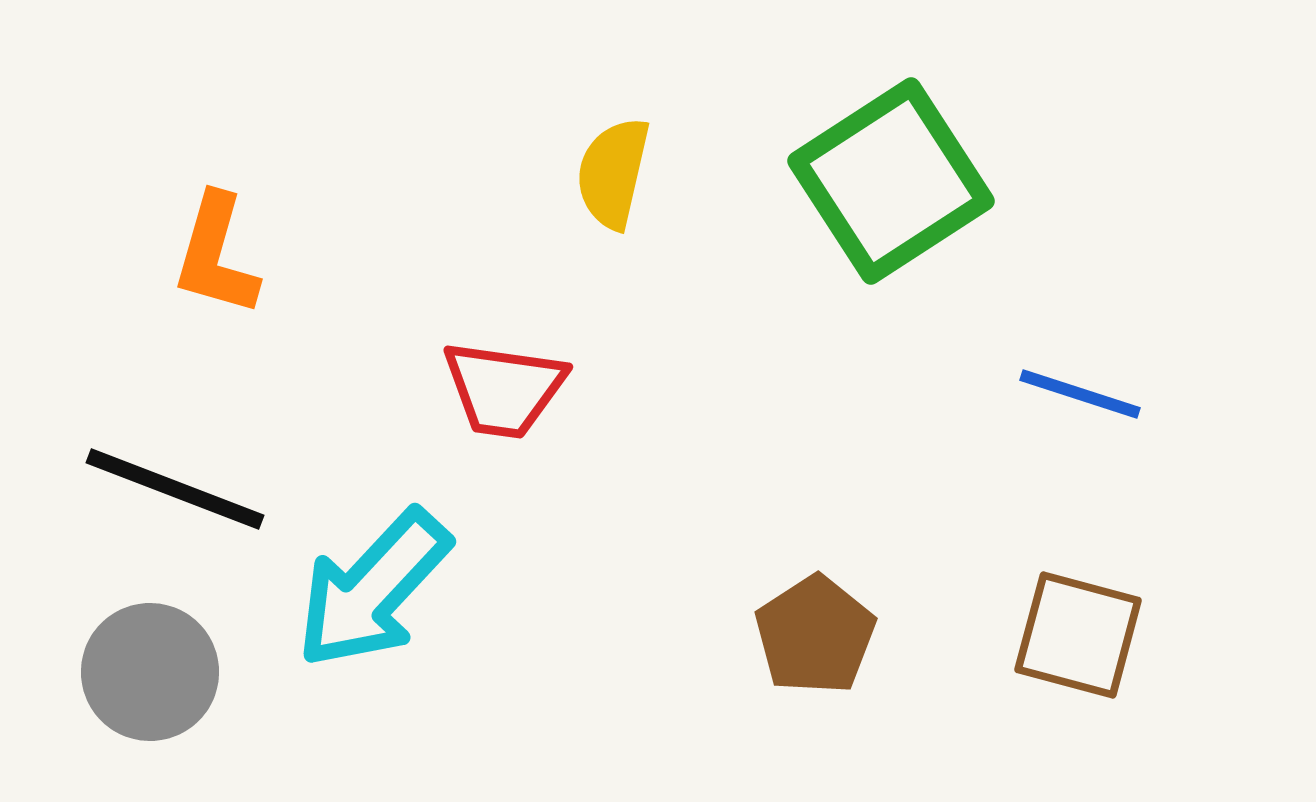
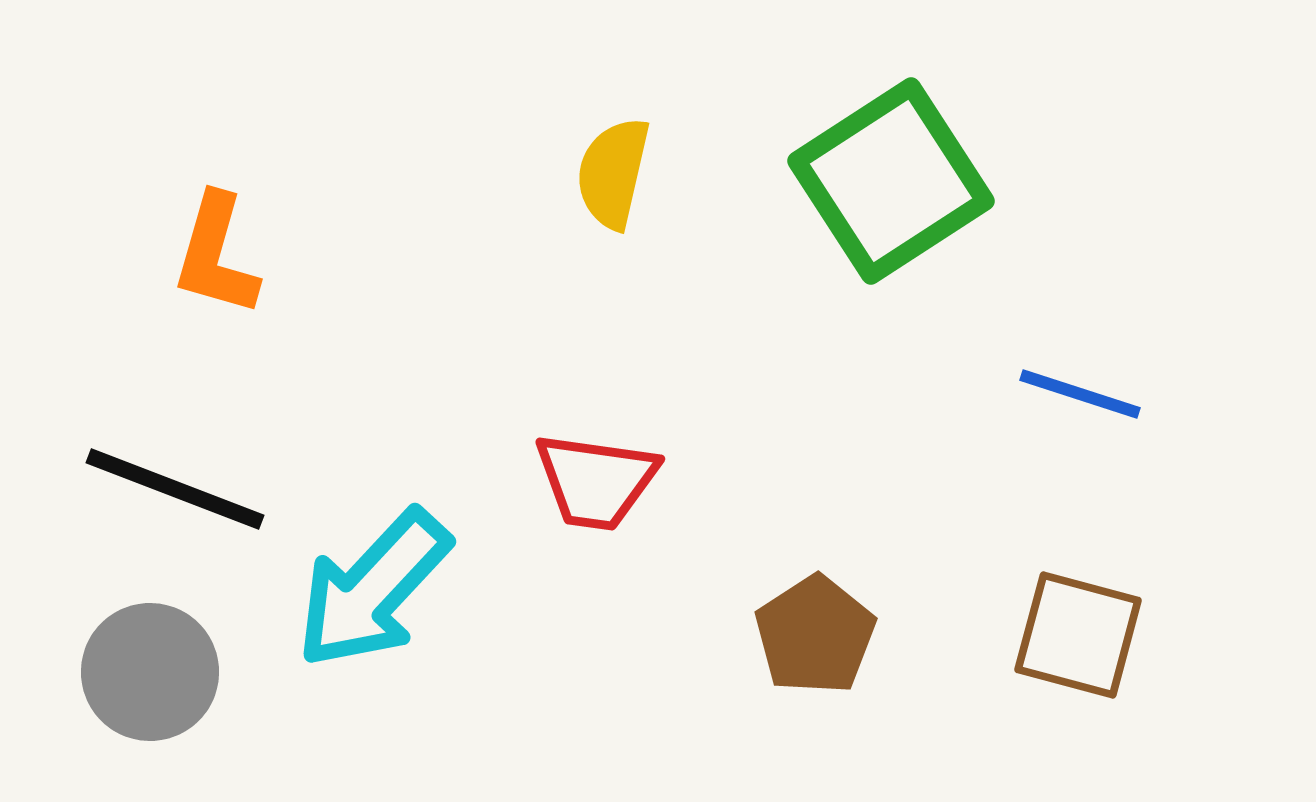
red trapezoid: moved 92 px right, 92 px down
